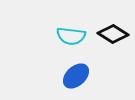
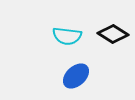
cyan semicircle: moved 4 px left
